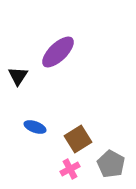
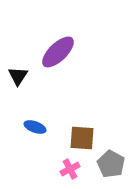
brown square: moved 4 px right, 1 px up; rotated 36 degrees clockwise
